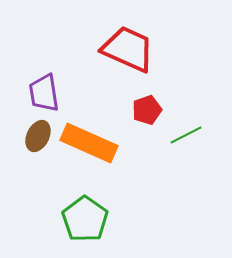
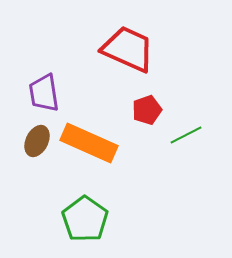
brown ellipse: moved 1 px left, 5 px down
